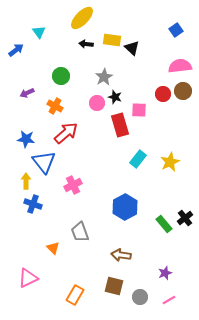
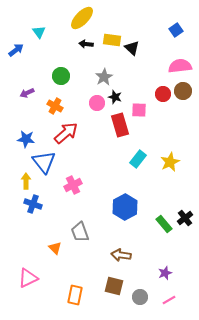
orange triangle: moved 2 px right
orange rectangle: rotated 18 degrees counterclockwise
